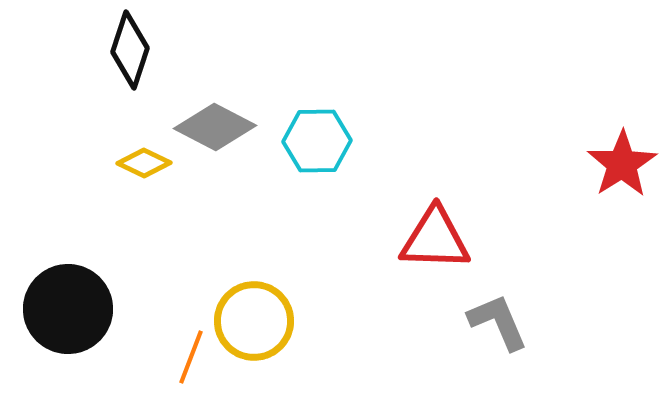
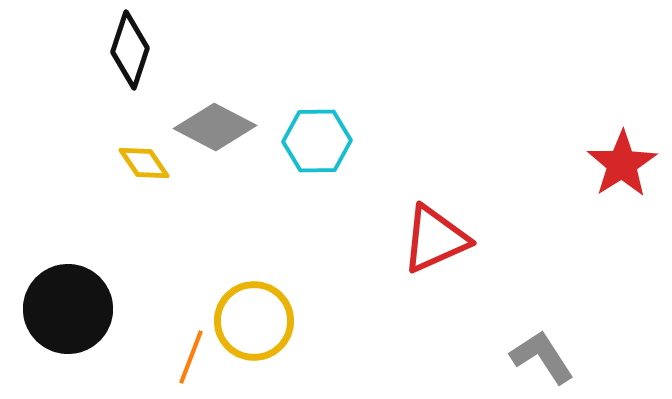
yellow diamond: rotated 30 degrees clockwise
red triangle: rotated 26 degrees counterclockwise
gray L-shape: moved 44 px right, 35 px down; rotated 10 degrees counterclockwise
